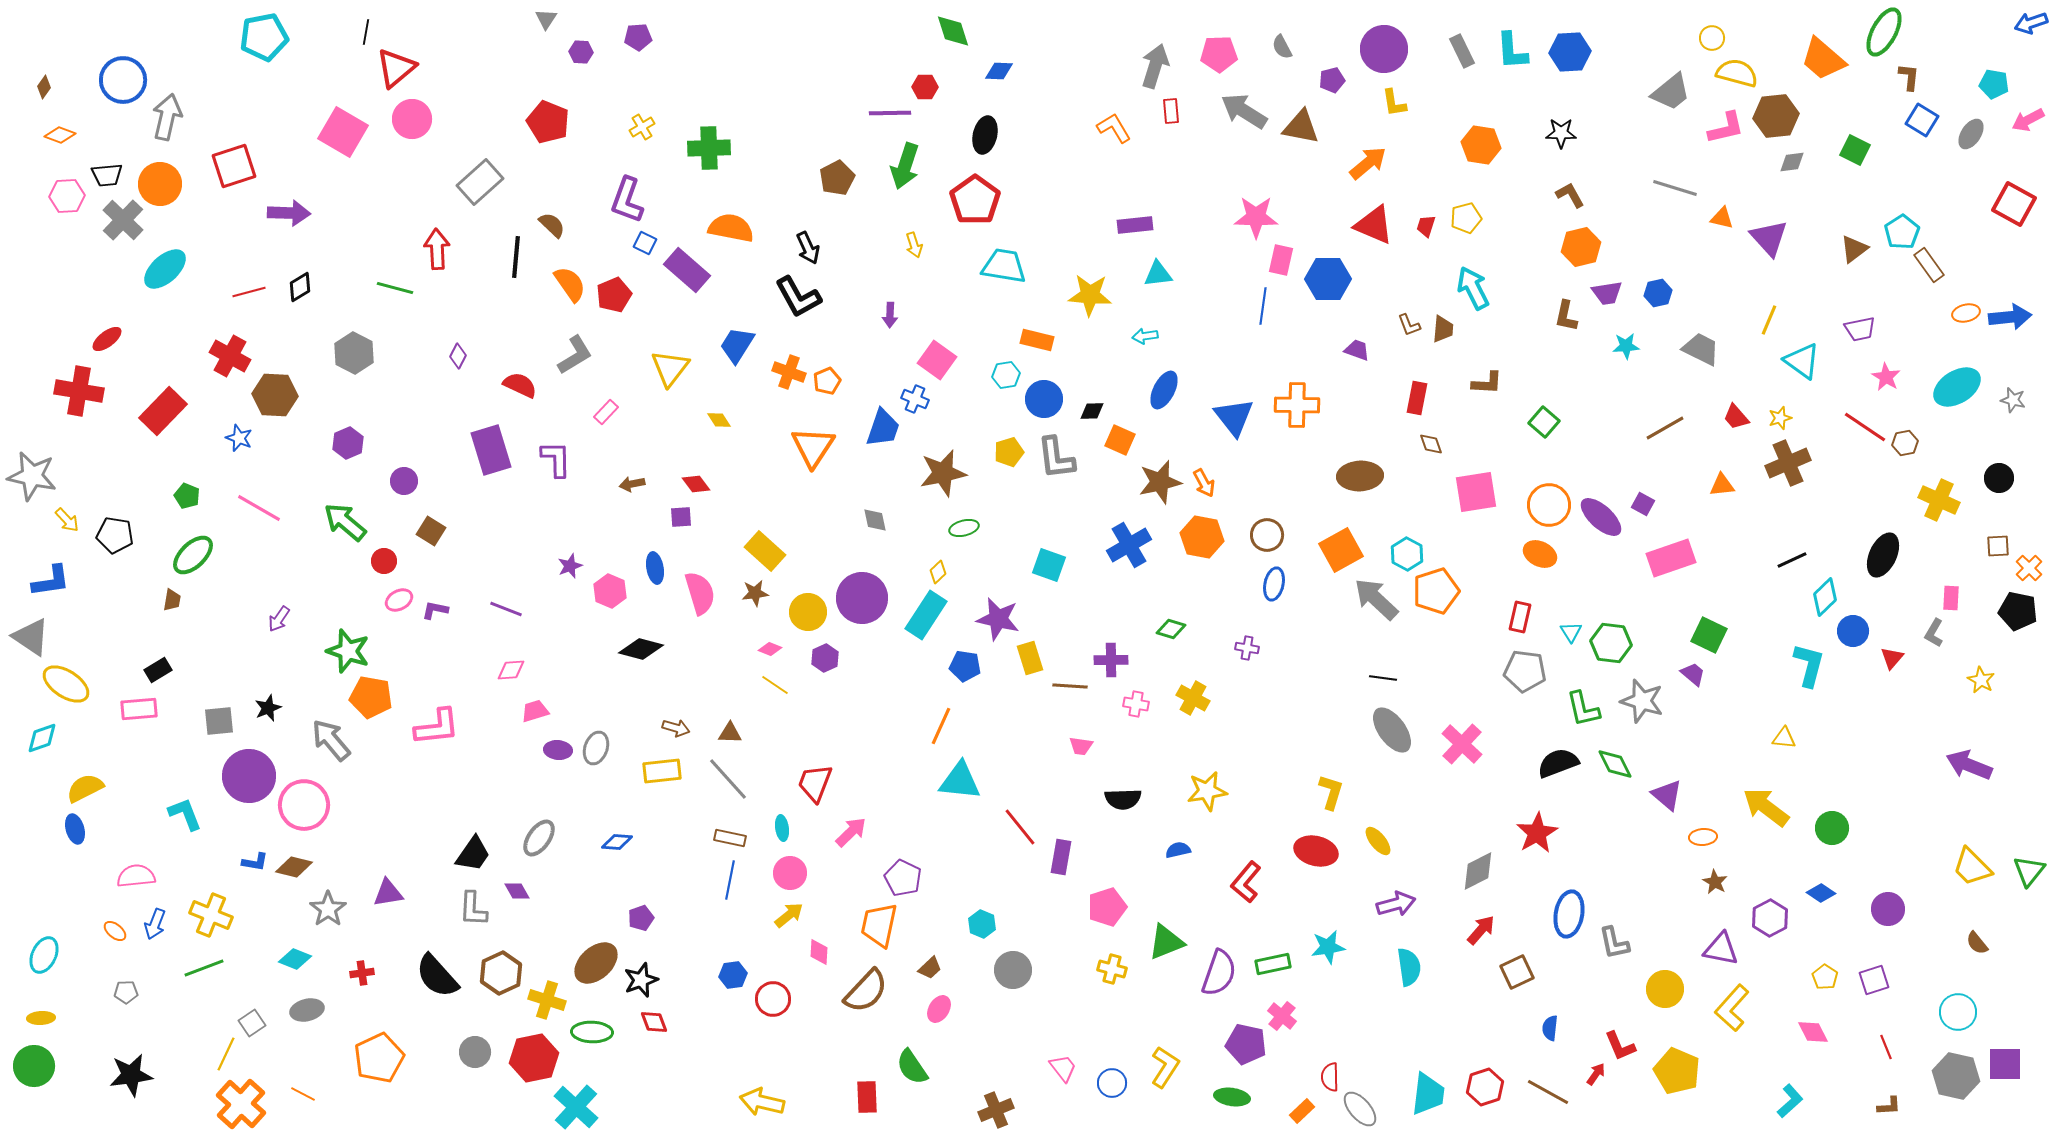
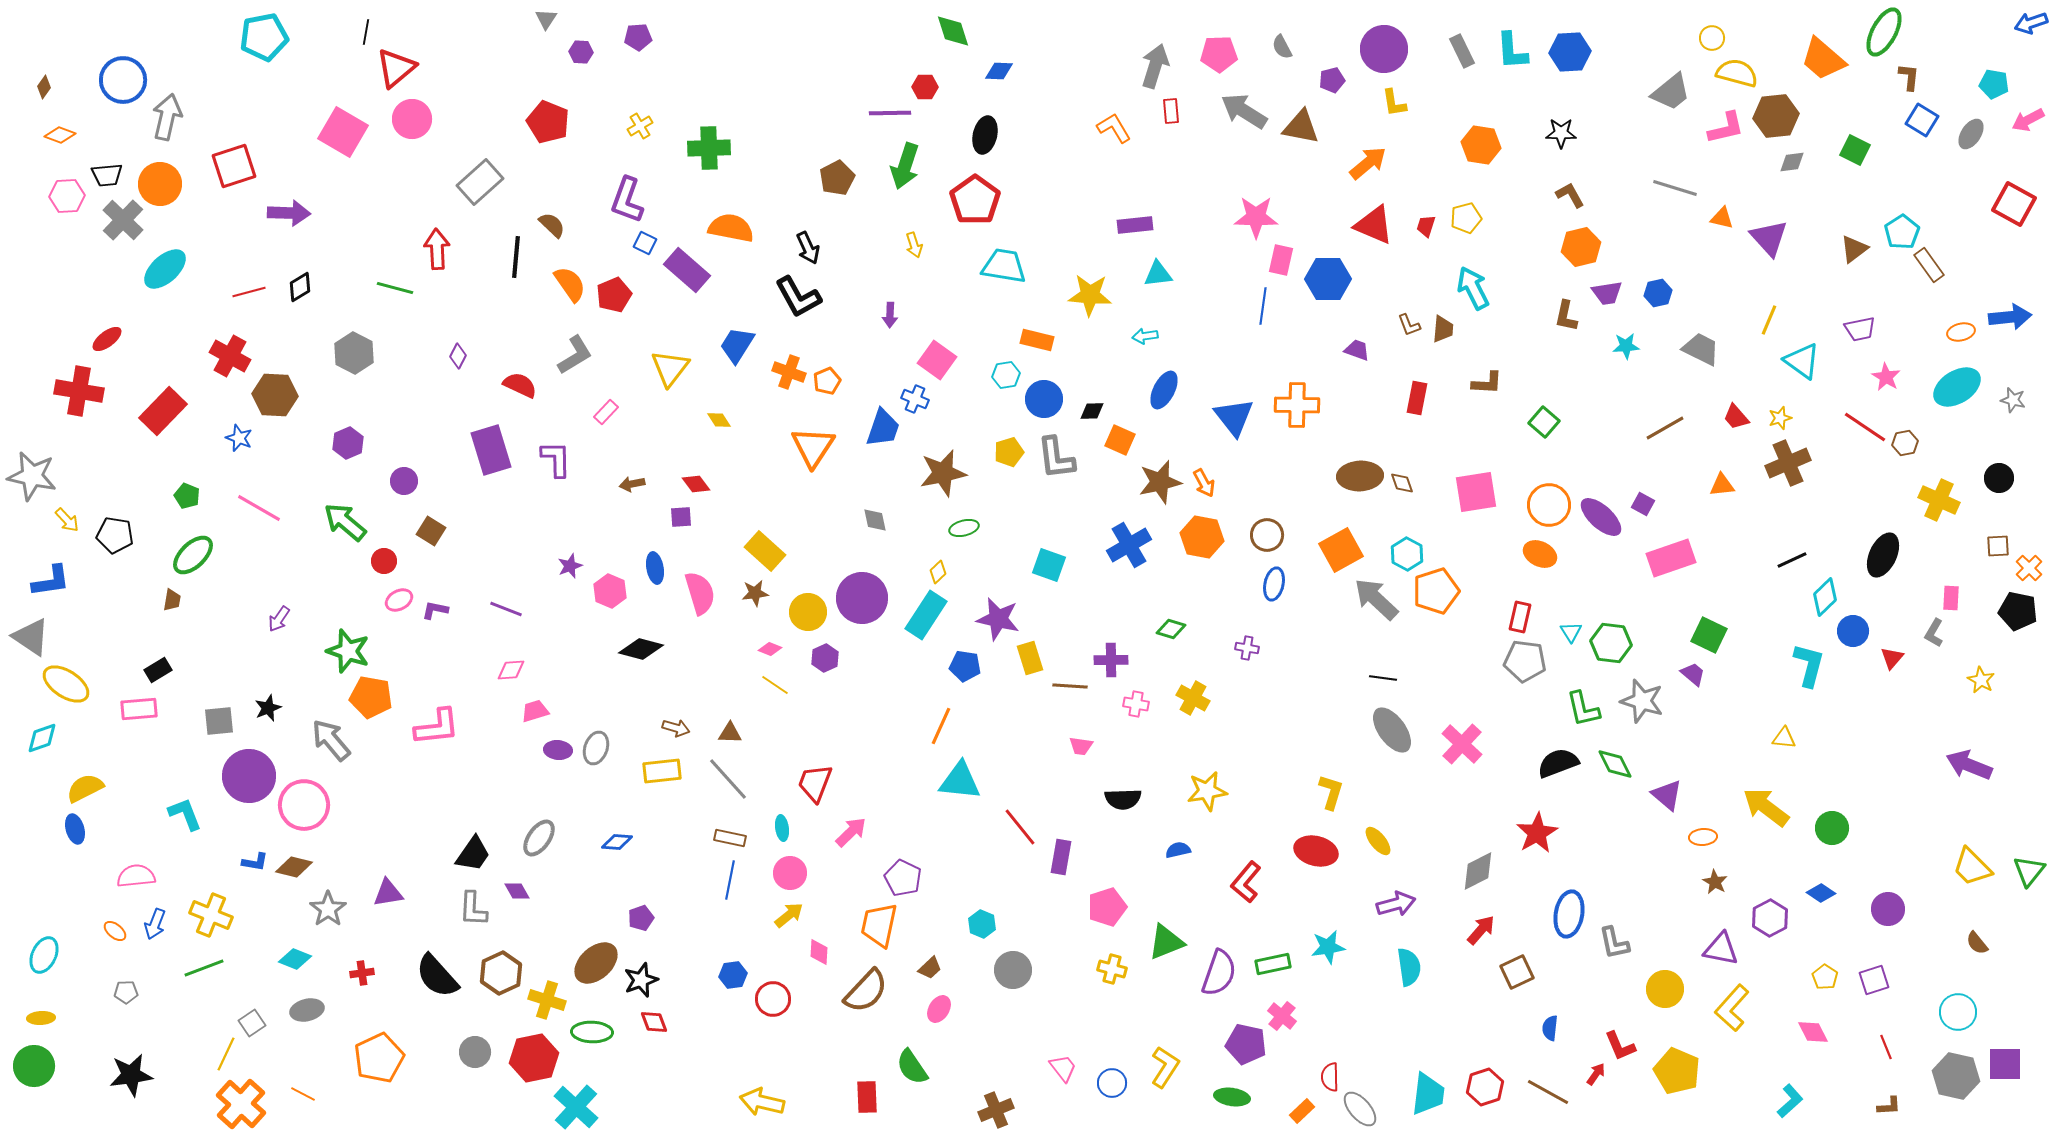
yellow cross at (642, 127): moved 2 px left, 1 px up
orange ellipse at (1966, 313): moved 5 px left, 19 px down
brown diamond at (1431, 444): moved 29 px left, 39 px down
gray pentagon at (1525, 671): moved 10 px up
